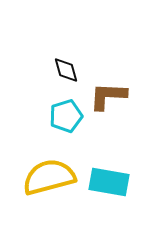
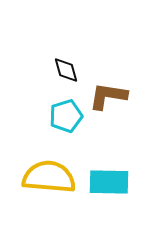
brown L-shape: rotated 6 degrees clockwise
yellow semicircle: rotated 20 degrees clockwise
cyan rectangle: rotated 9 degrees counterclockwise
